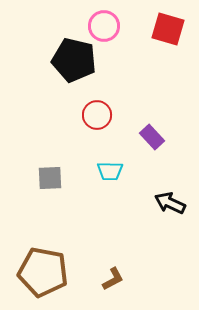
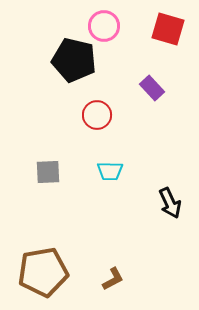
purple rectangle: moved 49 px up
gray square: moved 2 px left, 6 px up
black arrow: rotated 140 degrees counterclockwise
brown pentagon: rotated 21 degrees counterclockwise
